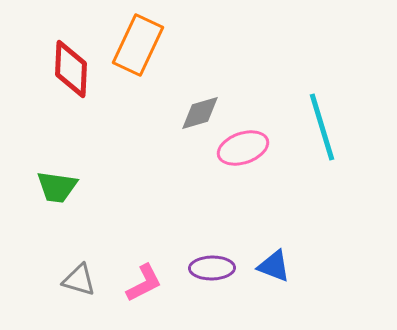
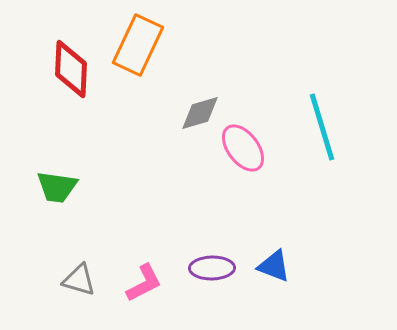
pink ellipse: rotated 72 degrees clockwise
